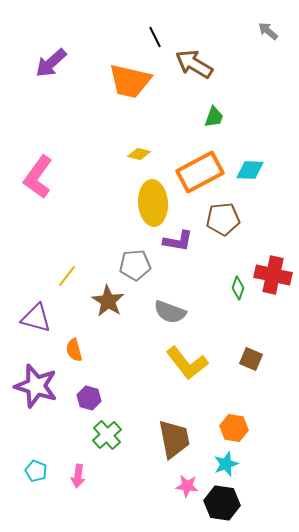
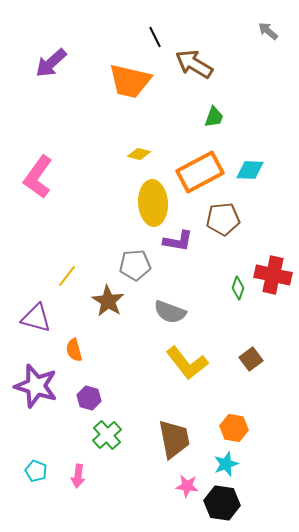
brown square: rotated 30 degrees clockwise
